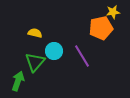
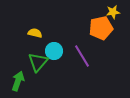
green triangle: moved 3 px right
